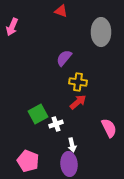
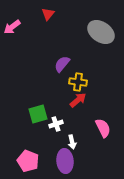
red triangle: moved 13 px left, 3 px down; rotated 48 degrees clockwise
pink arrow: rotated 30 degrees clockwise
gray ellipse: rotated 56 degrees counterclockwise
purple semicircle: moved 2 px left, 6 px down
red arrow: moved 2 px up
green square: rotated 12 degrees clockwise
pink semicircle: moved 6 px left
white arrow: moved 3 px up
purple ellipse: moved 4 px left, 3 px up
